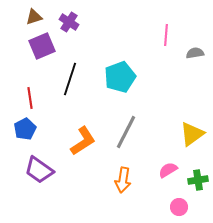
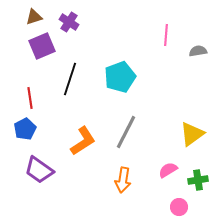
gray semicircle: moved 3 px right, 2 px up
